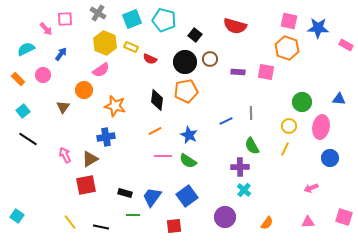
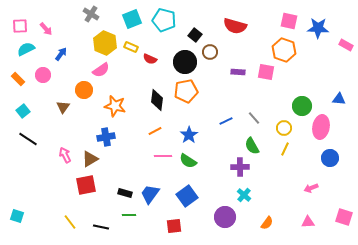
gray cross at (98, 13): moved 7 px left, 1 px down
pink square at (65, 19): moved 45 px left, 7 px down
orange hexagon at (287, 48): moved 3 px left, 2 px down
brown circle at (210, 59): moved 7 px up
green circle at (302, 102): moved 4 px down
gray line at (251, 113): moved 3 px right, 5 px down; rotated 40 degrees counterclockwise
yellow circle at (289, 126): moved 5 px left, 2 px down
blue star at (189, 135): rotated 12 degrees clockwise
cyan cross at (244, 190): moved 5 px down
blue trapezoid at (152, 197): moved 2 px left, 3 px up
green line at (133, 215): moved 4 px left
cyan square at (17, 216): rotated 16 degrees counterclockwise
